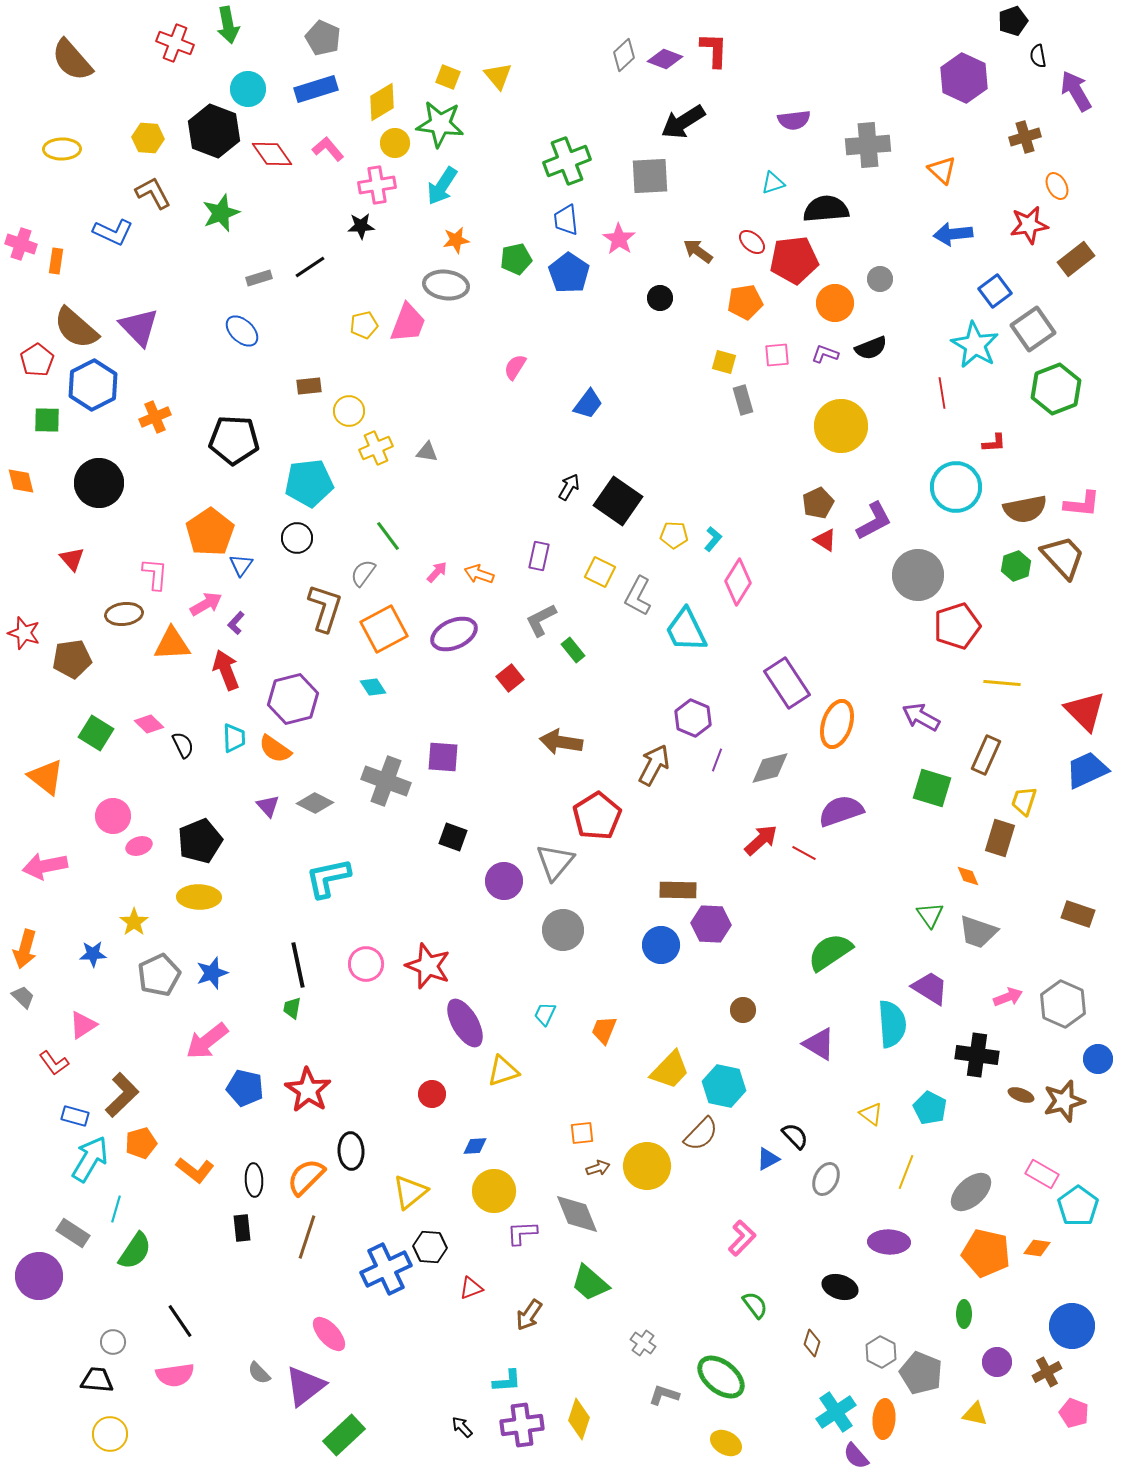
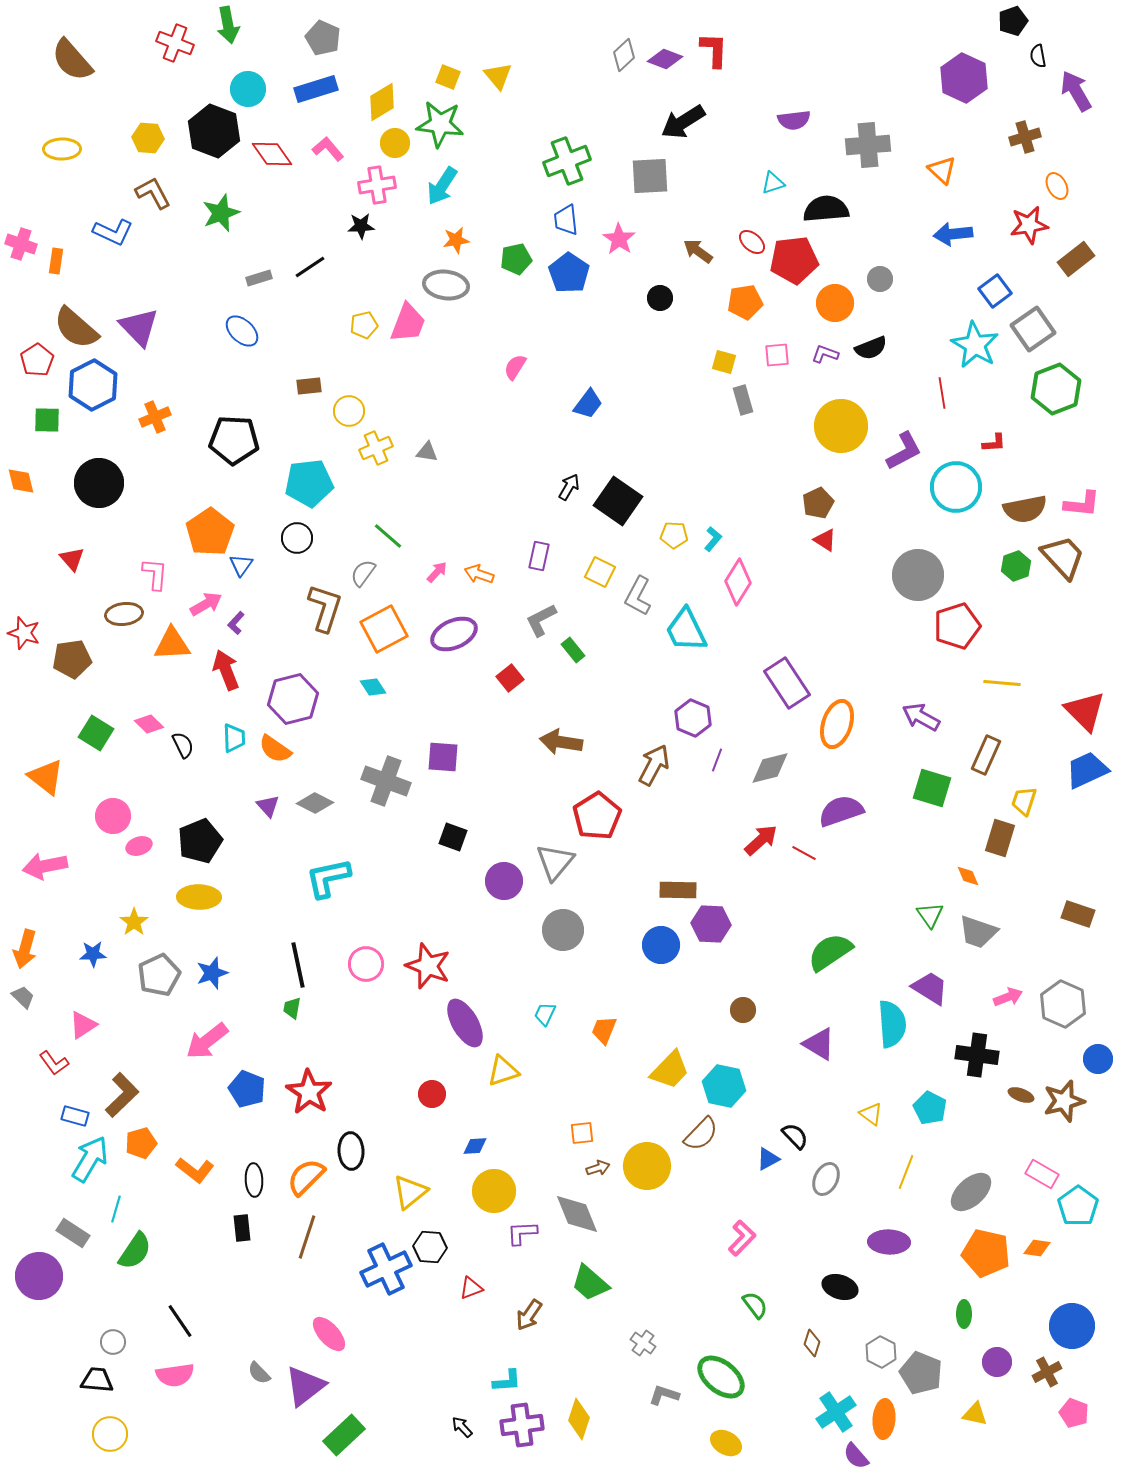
purple L-shape at (874, 521): moved 30 px right, 70 px up
green line at (388, 536): rotated 12 degrees counterclockwise
blue pentagon at (245, 1088): moved 2 px right, 1 px down; rotated 9 degrees clockwise
red star at (308, 1090): moved 1 px right, 2 px down
